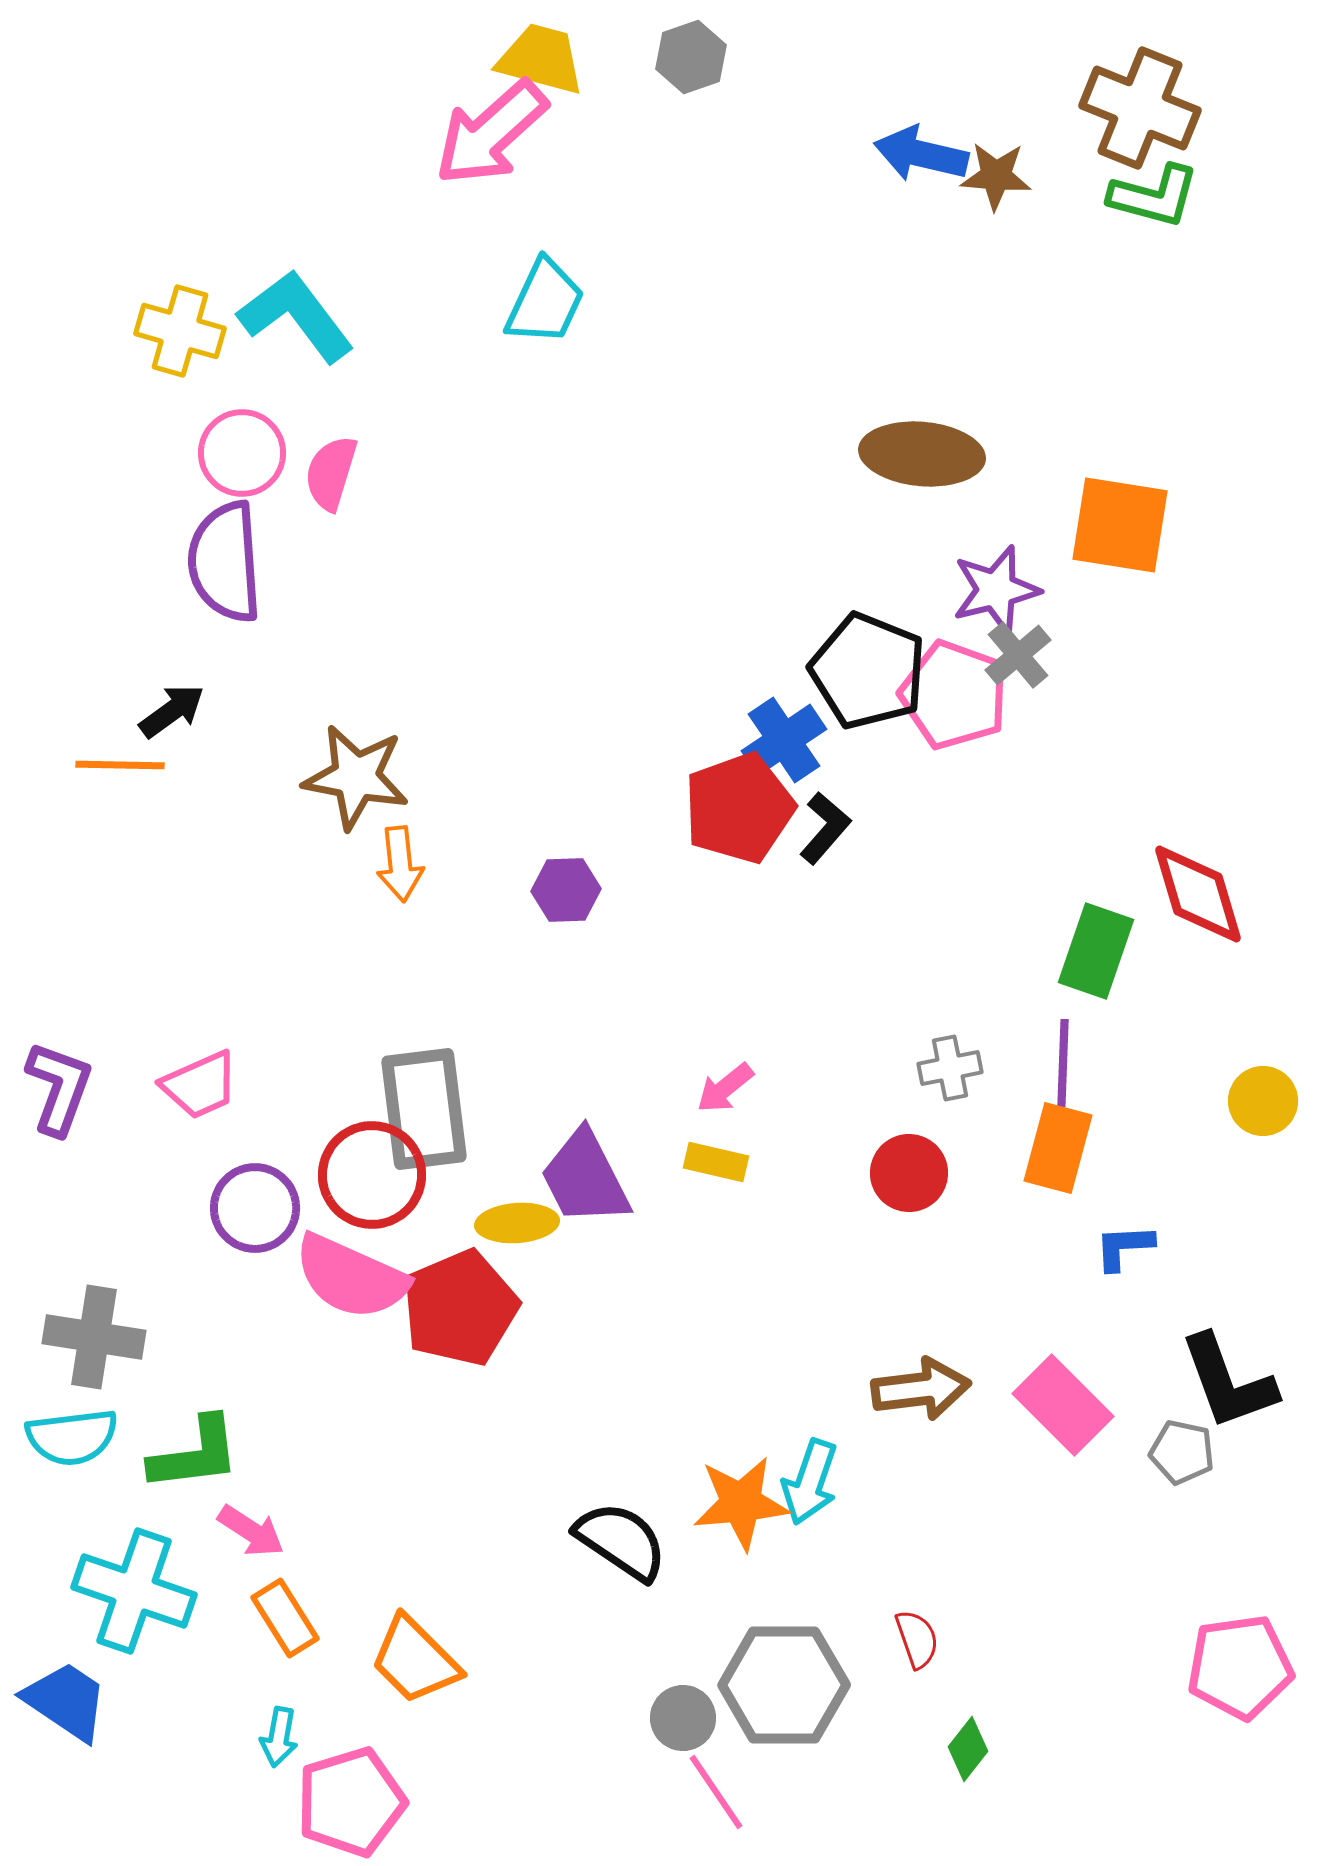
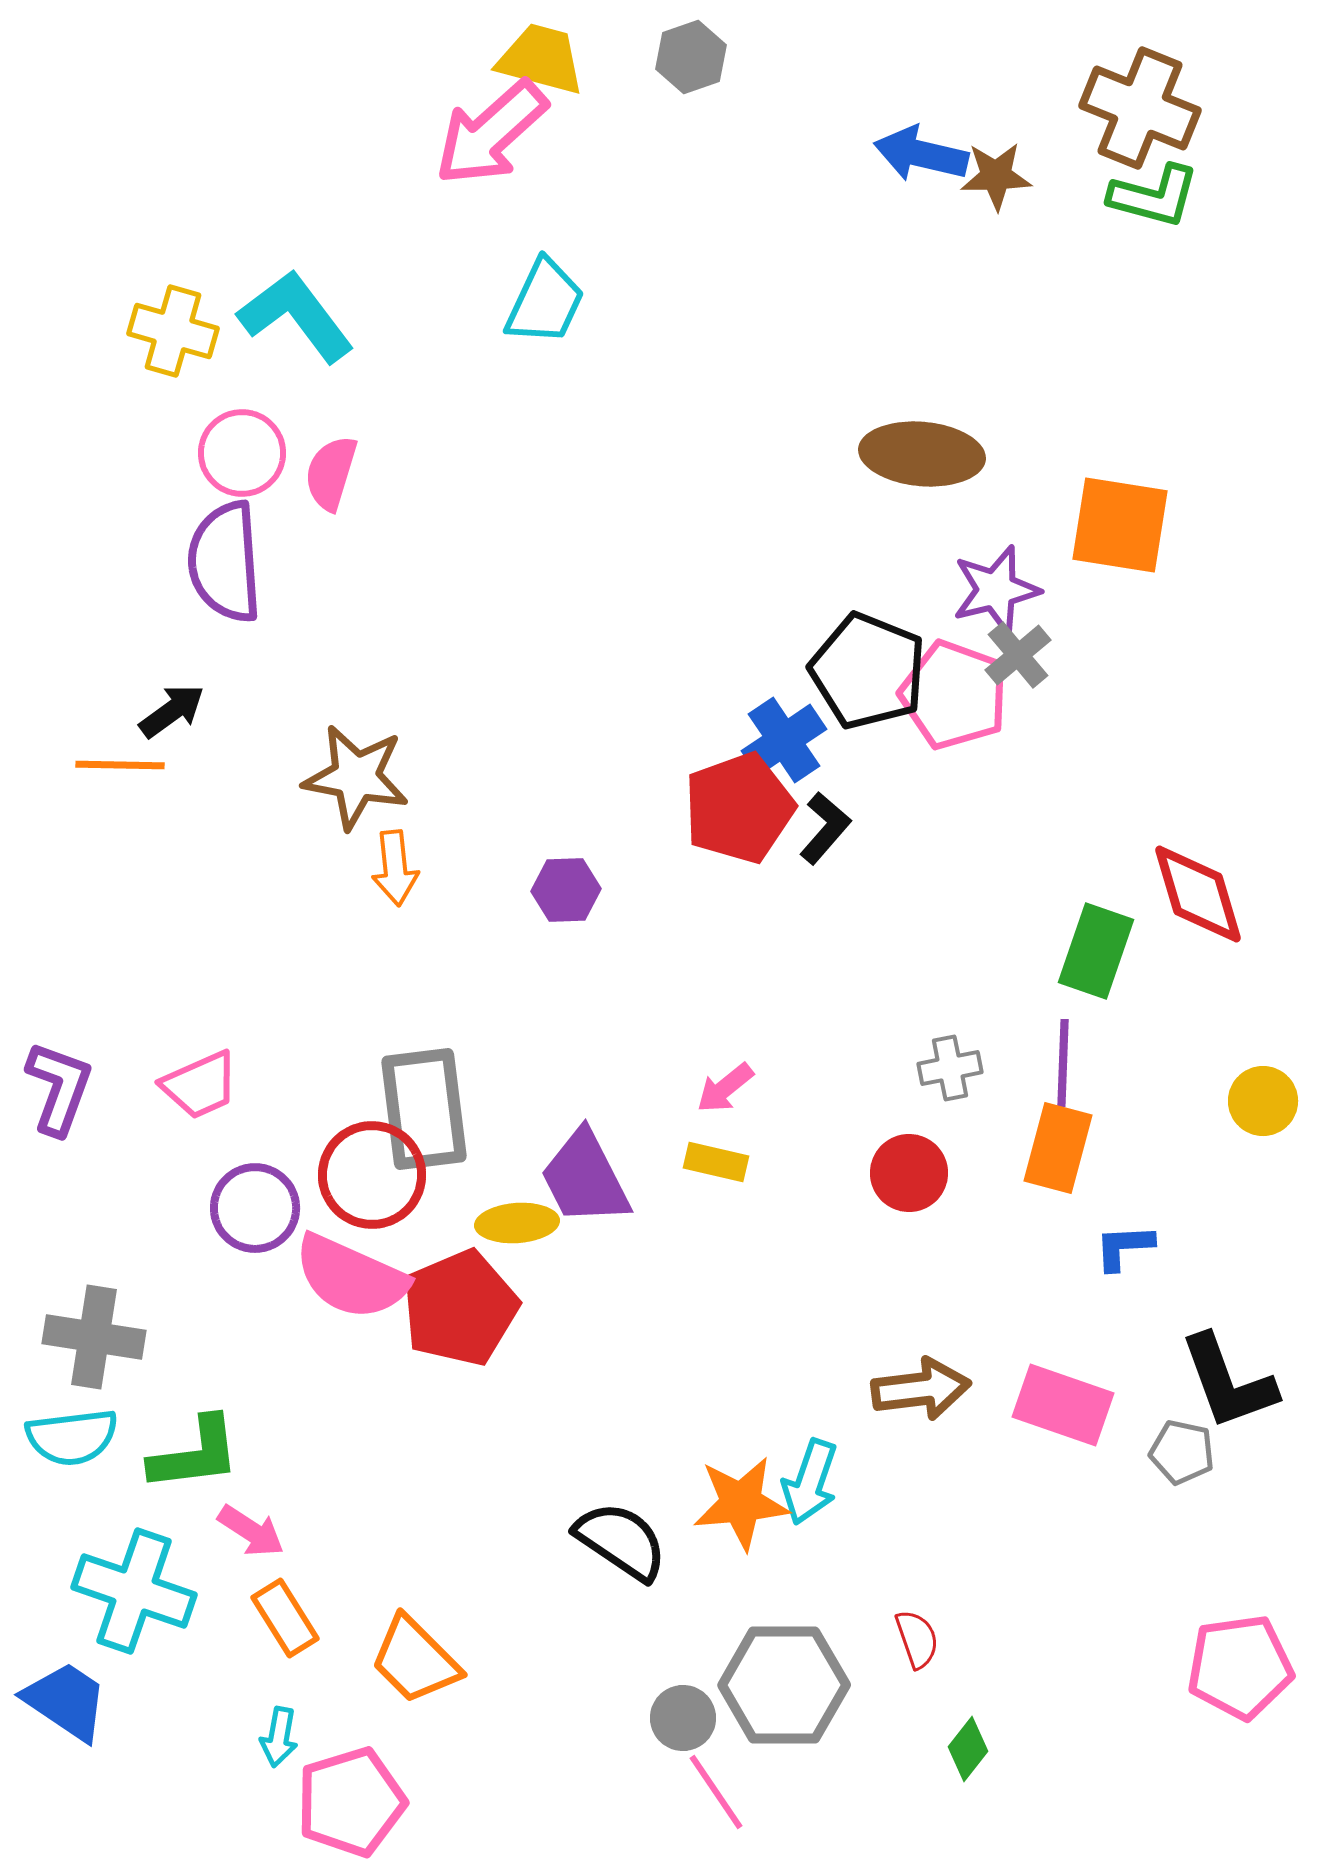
brown star at (996, 176): rotated 6 degrees counterclockwise
yellow cross at (180, 331): moved 7 px left
orange arrow at (400, 864): moved 5 px left, 4 px down
pink rectangle at (1063, 1405): rotated 26 degrees counterclockwise
